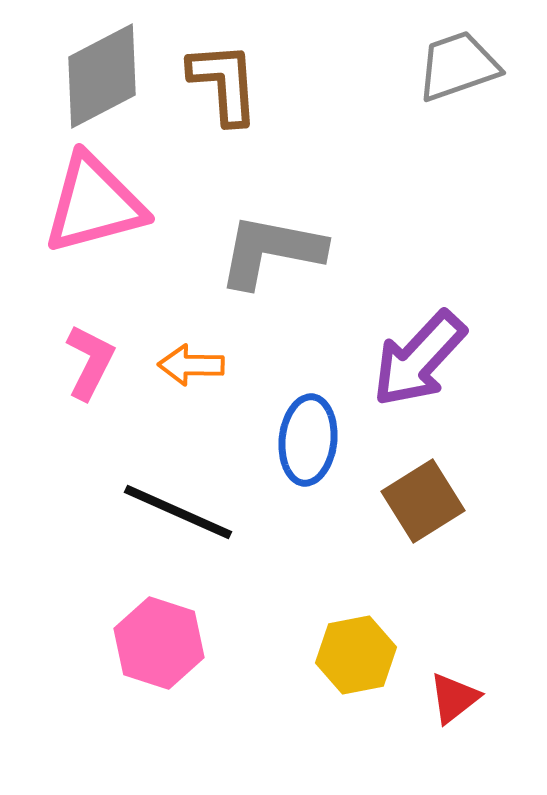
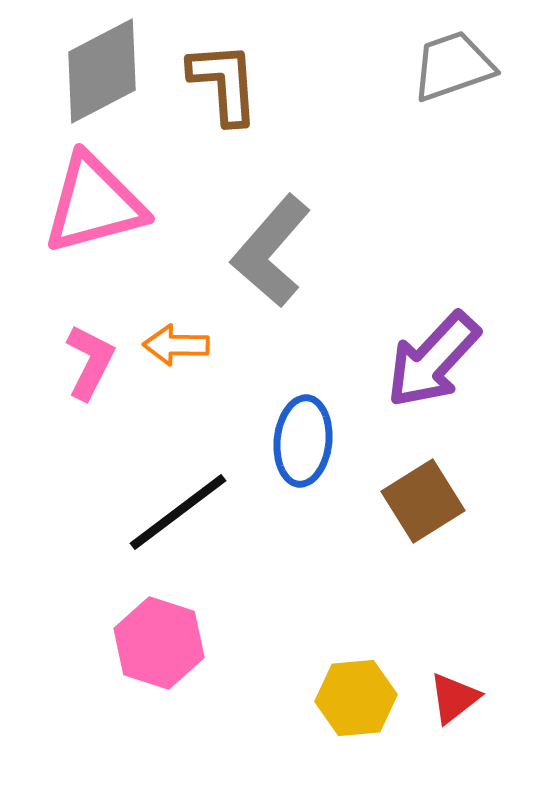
gray trapezoid: moved 5 px left
gray diamond: moved 5 px up
gray L-shape: rotated 60 degrees counterclockwise
purple arrow: moved 14 px right, 1 px down
orange arrow: moved 15 px left, 20 px up
blue ellipse: moved 5 px left, 1 px down
black line: rotated 61 degrees counterclockwise
yellow hexagon: moved 43 px down; rotated 6 degrees clockwise
